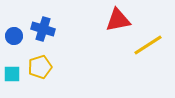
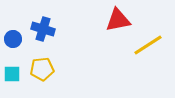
blue circle: moved 1 px left, 3 px down
yellow pentagon: moved 2 px right, 2 px down; rotated 10 degrees clockwise
